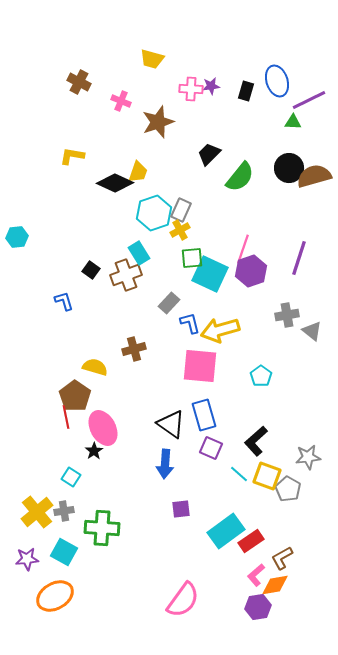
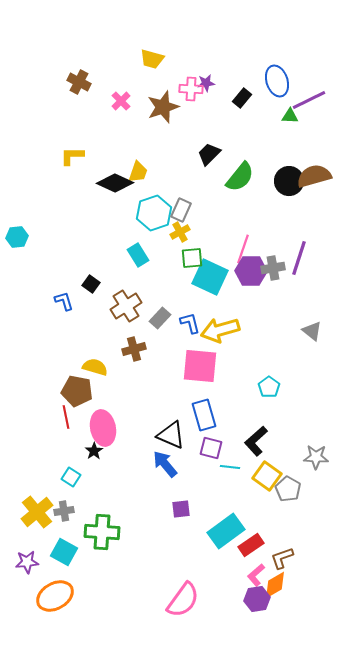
purple star at (211, 86): moved 5 px left, 3 px up
black rectangle at (246, 91): moved 4 px left, 7 px down; rotated 24 degrees clockwise
pink cross at (121, 101): rotated 24 degrees clockwise
brown star at (158, 122): moved 5 px right, 15 px up
green triangle at (293, 122): moved 3 px left, 6 px up
yellow L-shape at (72, 156): rotated 10 degrees counterclockwise
black circle at (289, 168): moved 13 px down
yellow cross at (180, 230): moved 2 px down
cyan rectangle at (139, 253): moved 1 px left, 2 px down
black square at (91, 270): moved 14 px down
purple hexagon at (251, 271): rotated 20 degrees clockwise
cyan square at (210, 274): moved 3 px down
brown cross at (126, 275): moved 31 px down; rotated 12 degrees counterclockwise
gray rectangle at (169, 303): moved 9 px left, 15 px down
gray cross at (287, 315): moved 14 px left, 47 px up
cyan pentagon at (261, 376): moved 8 px right, 11 px down
brown pentagon at (75, 396): moved 2 px right, 5 px up; rotated 24 degrees counterclockwise
black triangle at (171, 424): moved 11 px down; rotated 12 degrees counterclockwise
pink ellipse at (103, 428): rotated 16 degrees clockwise
purple square at (211, 448): rotated 10 degrees counterclockwise
gray star at (308, 457): moved 8 px right; rotated 10 degrees clockwise
blue arrow at (165, 464): rotated 136 degrees clockwise
cyan line at (239, 474): moved 9 px left, 7 px up; rotated 36 degrees counterclockwise
yellow square at (267, 476): rotated 16 degrees clockwise
green cross at (102, 528): moved 4 px down
red rectangle at (251, 541): moved 4 px down
brown L-shape at (282, 558): rotated 10 degrees clockwise
purple star at (27, 559): moved 3 px down
orange diamond at (275, 585): rotated 20 degrees counterclockwise
purple hexagon at (258, 607): moved 1 px left, 8 px up
